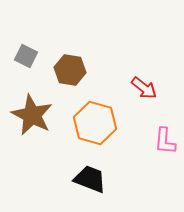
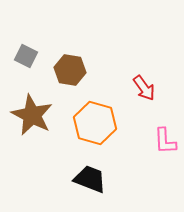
red arrow: rotated 16 degrees clockwise
pink L-shape: rotated 8 degrees counterclockwise
